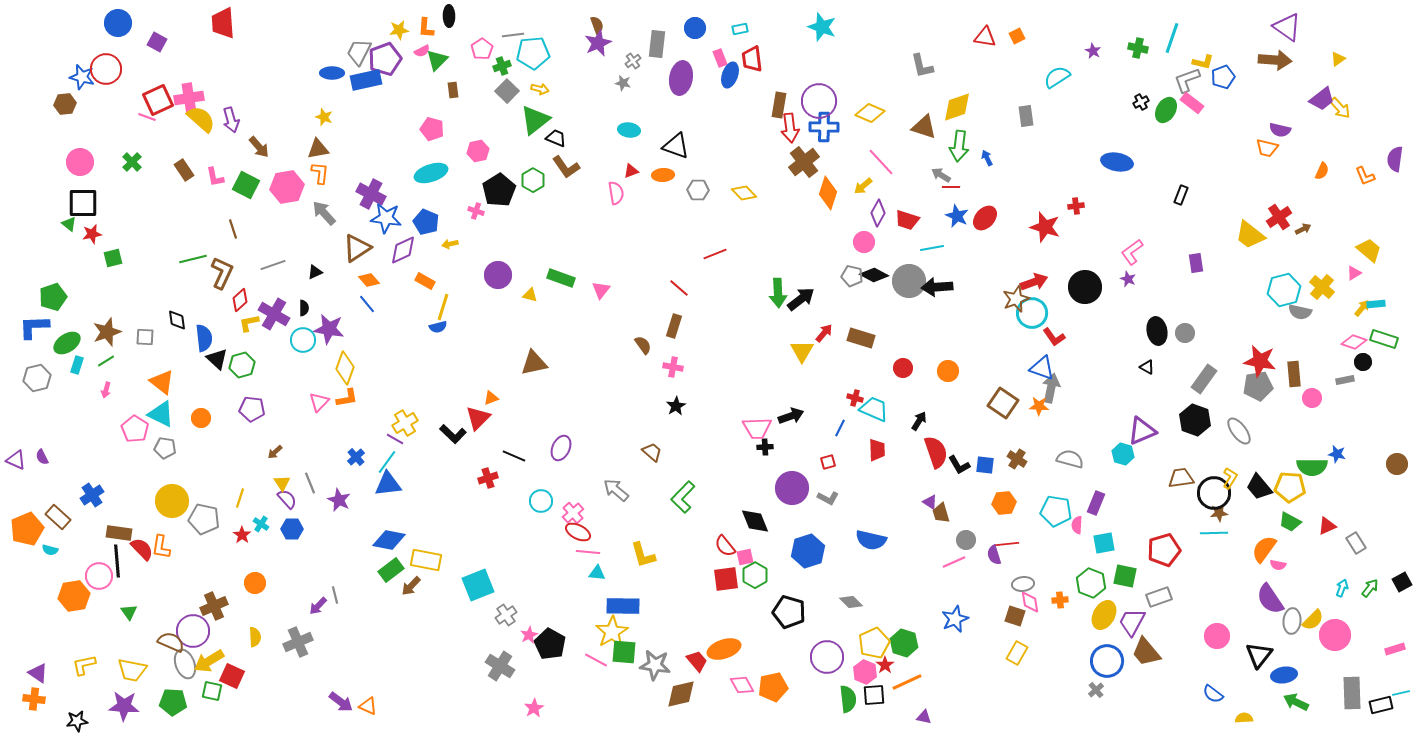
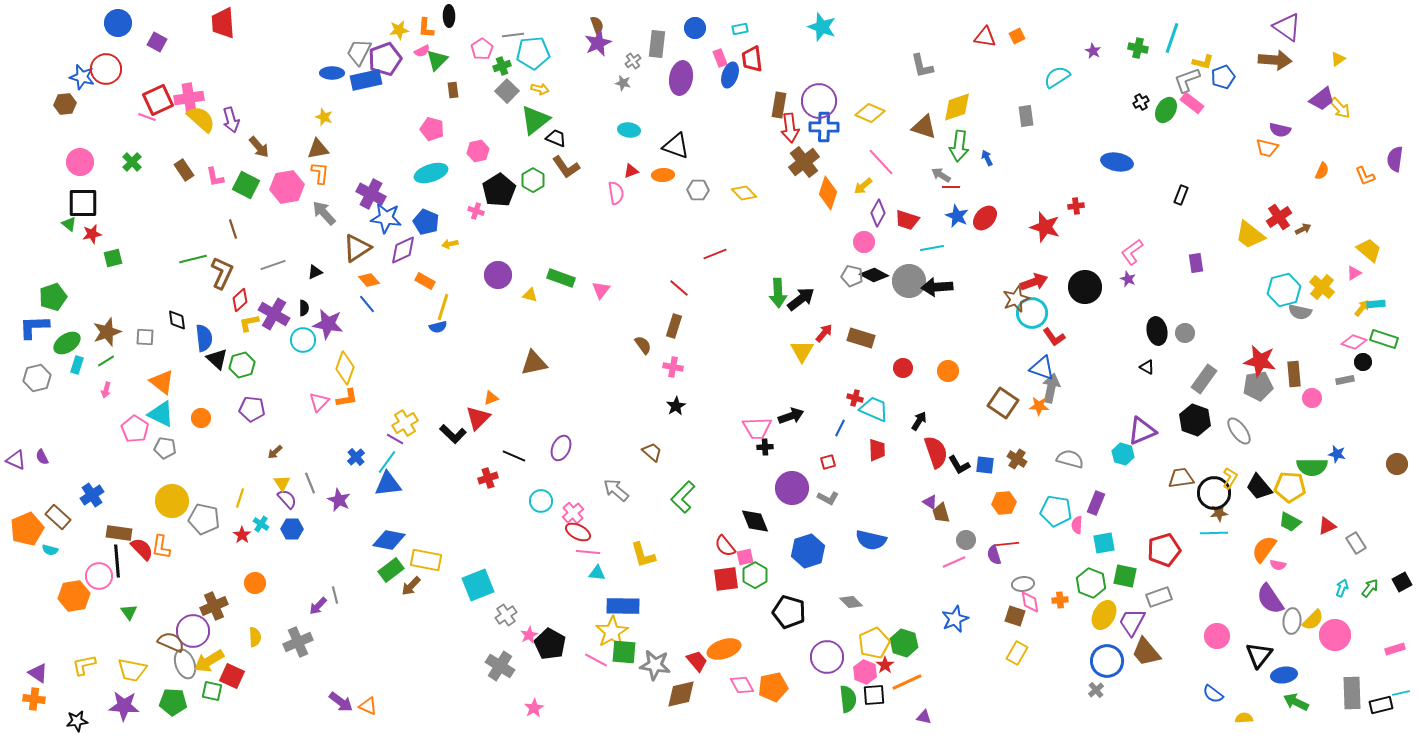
purple star at (329, 329): moved 1 px left, 5 px up
